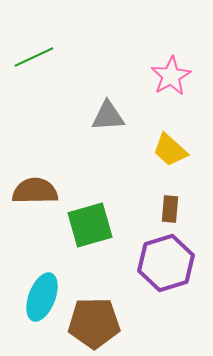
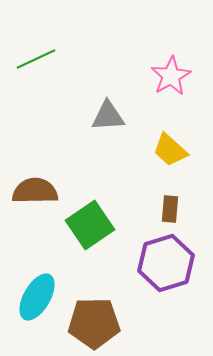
green line: moved 2 px right, 2 px down
green square: rotated 18 degrees counterclockwise
cyan ellipse: moved 5 px left; rotated 9 degrees clockwise
